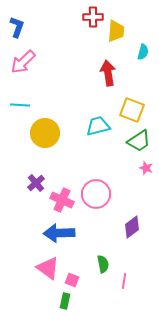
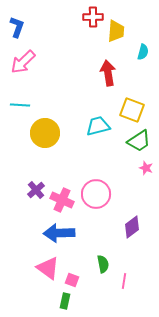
purple cross: moved 7 px down
